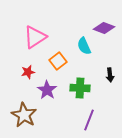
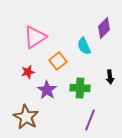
purple diamond: rotated 65 degrees counterclockwise
black arrow: moved 2 px down
brown star: moved 2 px right, 2 px down
purple line: moved 1 px right
